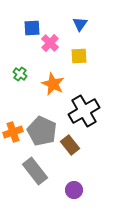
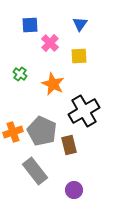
blue square: moved 2 px left, 3 px up
brown rectangle: moved 1 px left; rotated 24 degrees clockwise
